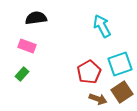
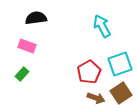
brown square: moved 1 px left, 1 px down
brown arrow: moved 2 px left, 1 px up
